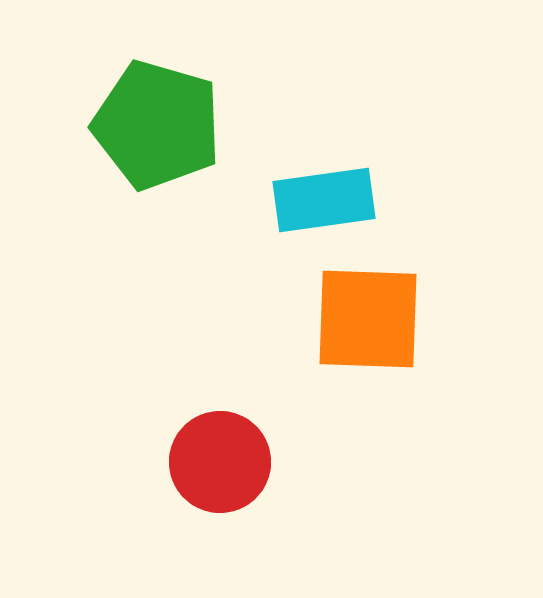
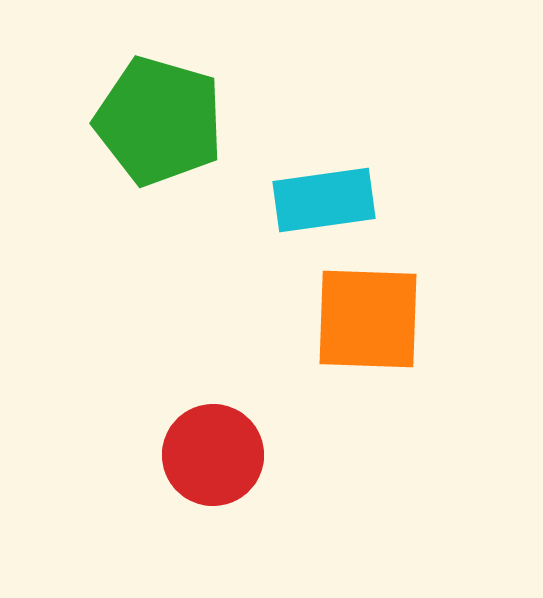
green pentagon: moved 2 px right, 4 px up
red circle: moved 7 px left, 7 px up
